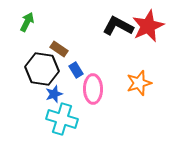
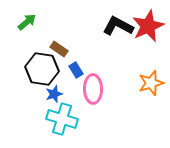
green arrow: rotated 24 degrees clockwise
orange star: moved 12 px right
